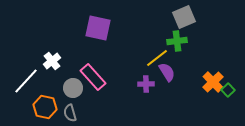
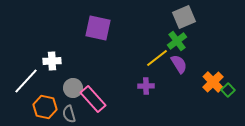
green cross: rotated 30 degrees counterclockwise
white cross: rotated 36 degrees clockwise
purple semicircle: moved 12 px right, 8 px up
pink rectangle: moved 22 px down
purple cross: moved 2 px down
gray semicircle: moved 1 px left, 1 px down
